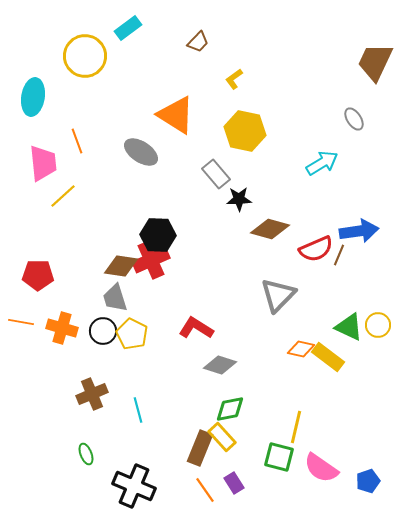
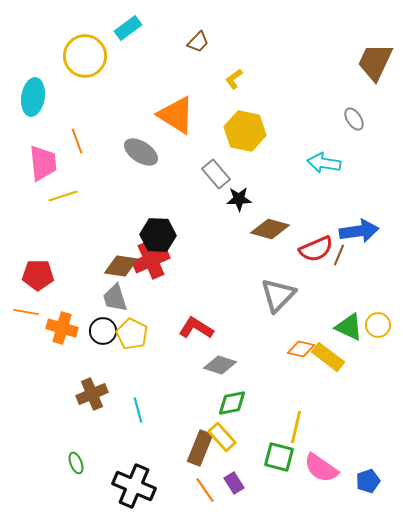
cyan arrow at (322, 163): moved 2 px right; rotated 140 degrees counterclockwise
yellow line at (63, 196): rotated 24 degrees clockwise
orange line at (21, 322): moved 5 px right, 10 px up
green diamond at (230, 409): moved 2 px right, 6 px up
green ellipse at (86, 454): moved 10 px left, 9 px down
